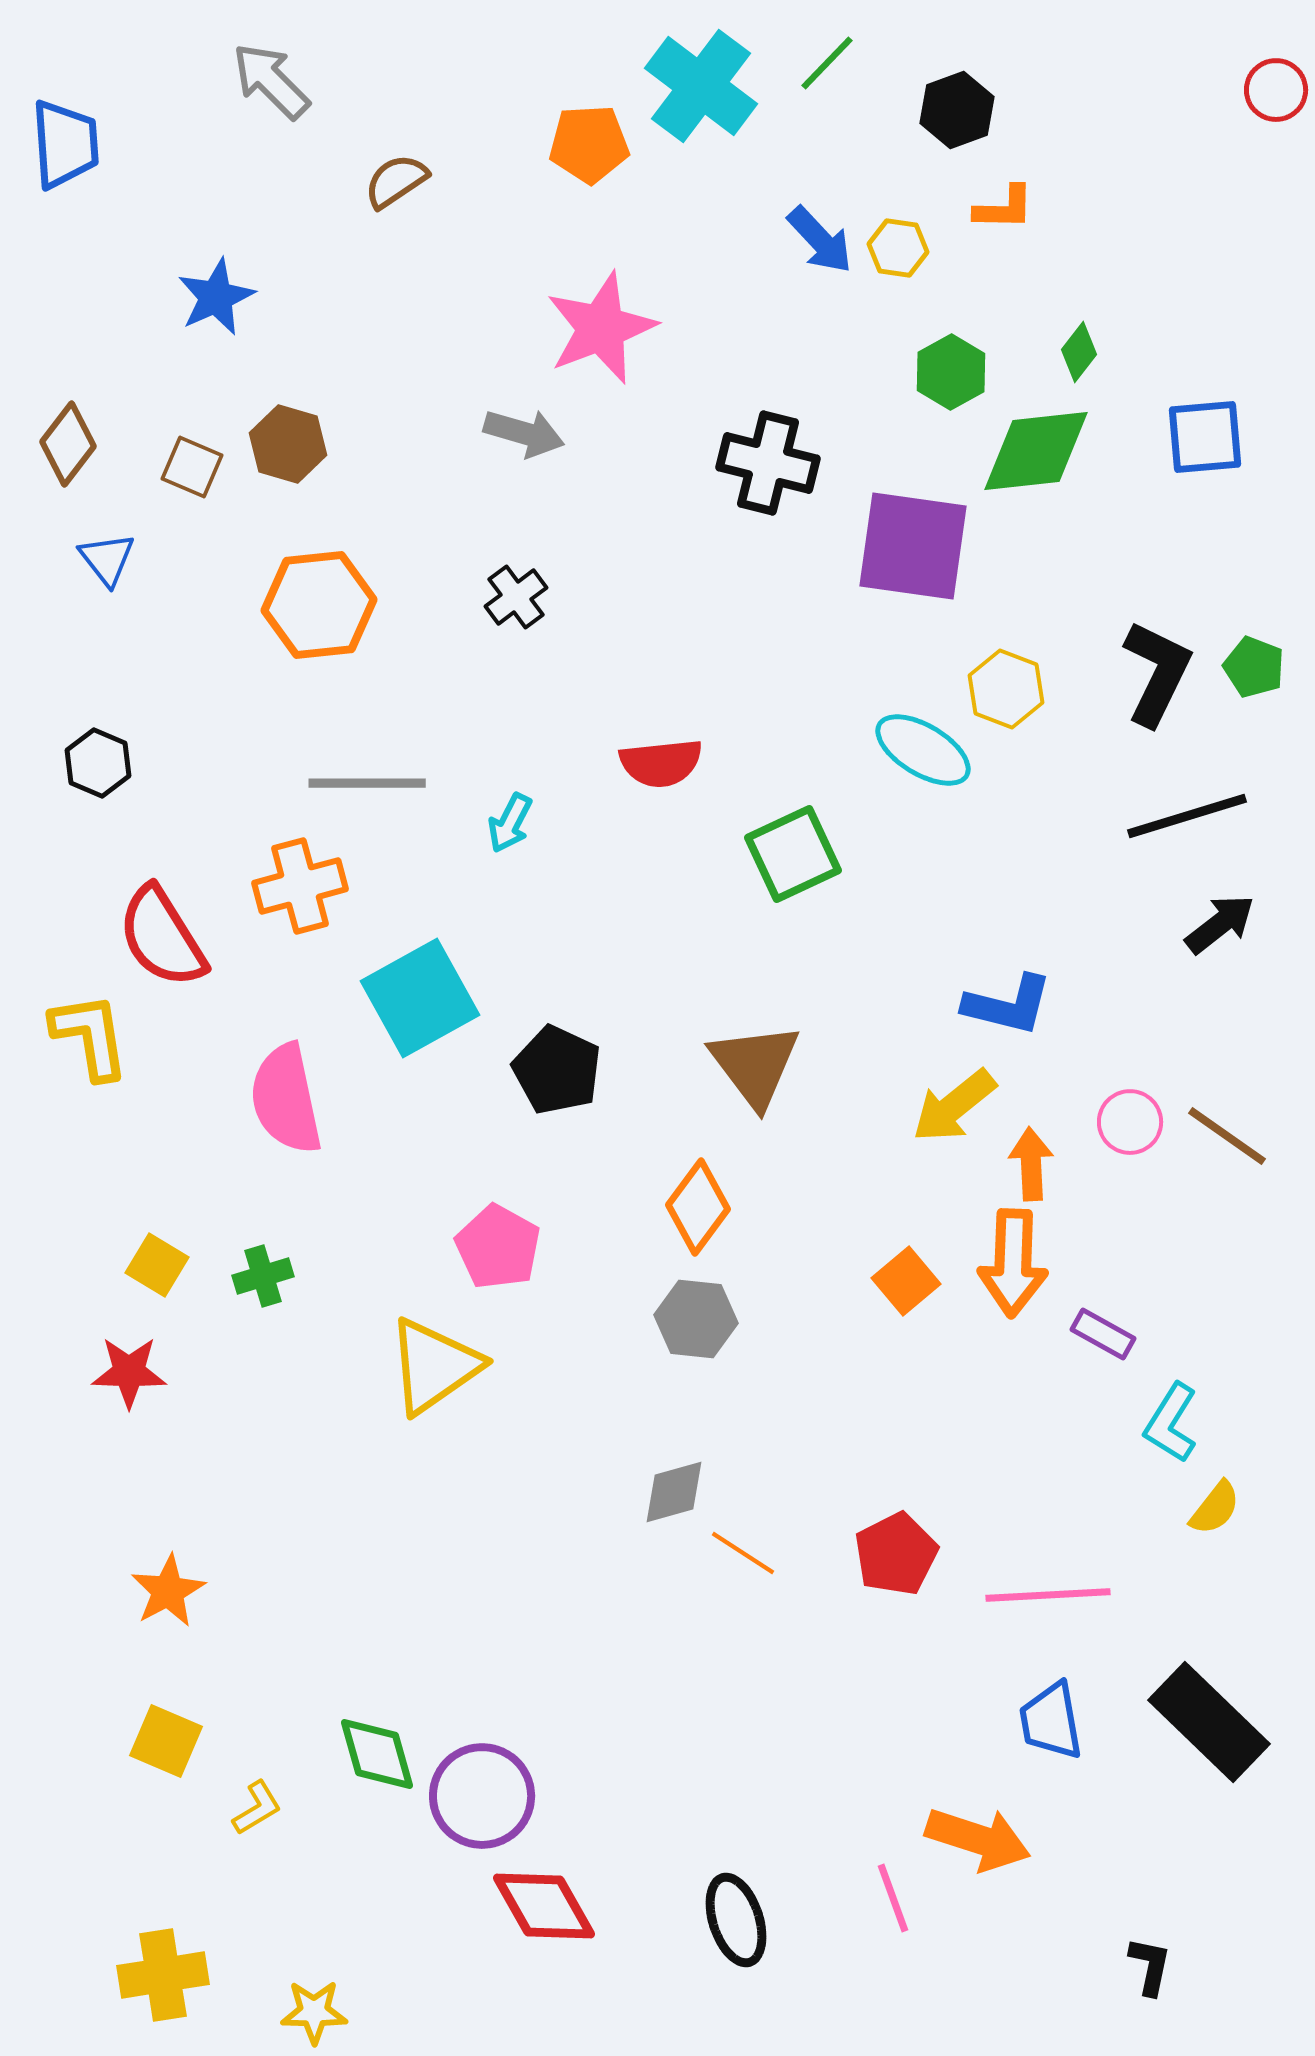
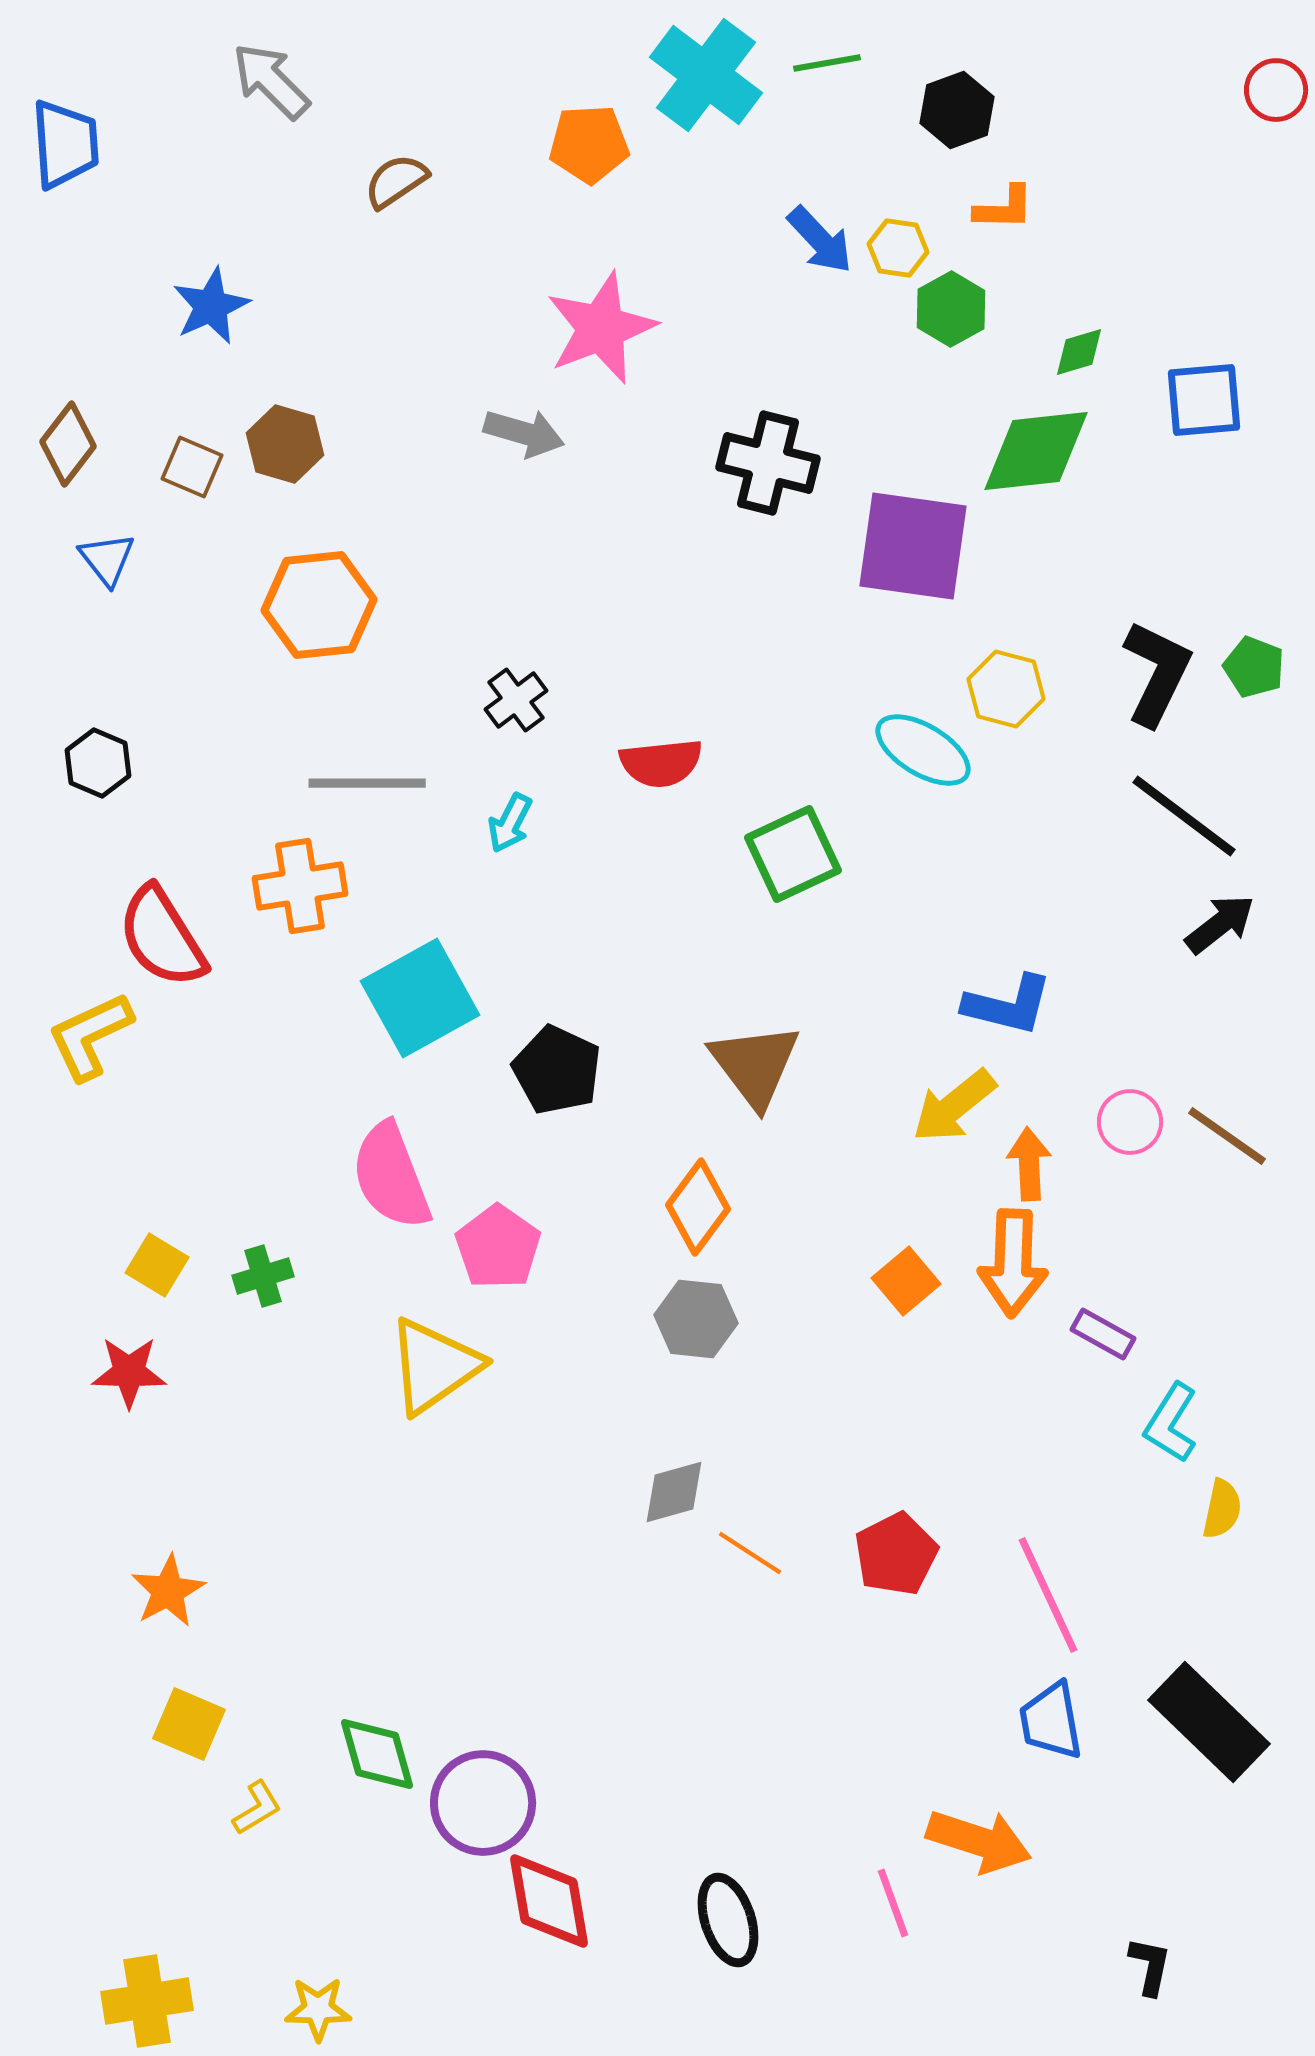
green line at (827, 63): rotated 36 degrees clockwise
cyan cross at (701, 86): moved 5 px right, 11 px up
blue star at (216, 297): moved 5 px left, 9 px down
green diamond at (1079, 352): rotated 36 degrees clockwise
green hexagon at (951, 372): moved 63 px up
blue square at (1205, 437): moved 1 px left, 37 px up
brown hexagon at (288, 444): moved 3 px left
black cross at (516, 597): moved 103 px down
yellow hexagon at (1006, 689): rotated 6 degrees counterclockwise
black line at (1187, 816): moved 3 px left; rotated 54 degrees clockwise
orange cross at (300, 886): rotated 6 degrees clockwise
yellow L-shape at (90, 1036): rotated 106 degrees counterclockwise
pink semicircle at (286, 1099): moved 105 px right, 77 px down; rotated 9 degrees counterclockwise
orange arrow at (1031, 1164): moved 2 px left
pink pentagon at (498, 1247): rotated 6 degrees clockwise
yellow semicircle at (1215, 1508): moved 7 px right, 1 px down; rotated 26 degrees counterclockwise
orange line at (743, 1553): moved 7 px right
pink line at (1048, 1595): rotated 68 degrees clockwise
yellow square at (166, 1741): moved 23 px right, 17 px up
purple circle at (482, 1796): moved 1 px right, 7 px down
orange arrow at (978, 1839): moved 1 px right, 2 px down
pink line at (893, 1898): moved 5 px down
red diamond at (544, 1906): moved 5 px right, 5 px up; rotated 20 degrees clockwise
black ellipse at (736, 1920): moved 8 px left
yellow cross at (163, 1975): moved 16 px left, 26 px down
yellow star at (314, 2012): moved 4 px right, 3 px up
